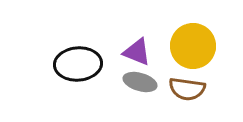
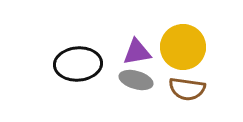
yellow circle: moved 10 px left, 1 px down
purple triangle: rotated 32 degrees counterclockwise
gray ellipse: moved 4 px left, 2 px up
